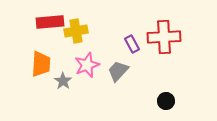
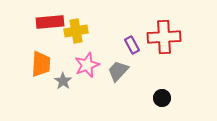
purple rectangle: moved 1 px down
black circle: moved 4 px left, 3 px up
